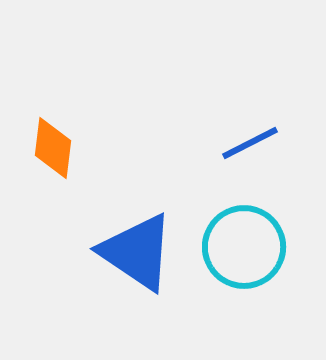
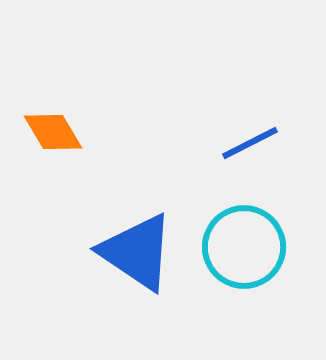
orange diamond: moved 16 px up; rotated 38 degrees counterclockwise
